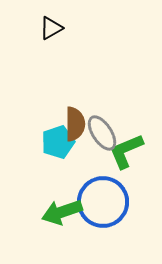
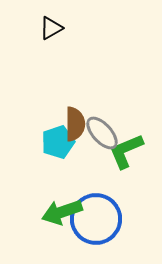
gray ellipse: rotated 9 degrees counterclockwise
blue circle: moved 7 px left, 17 px down
